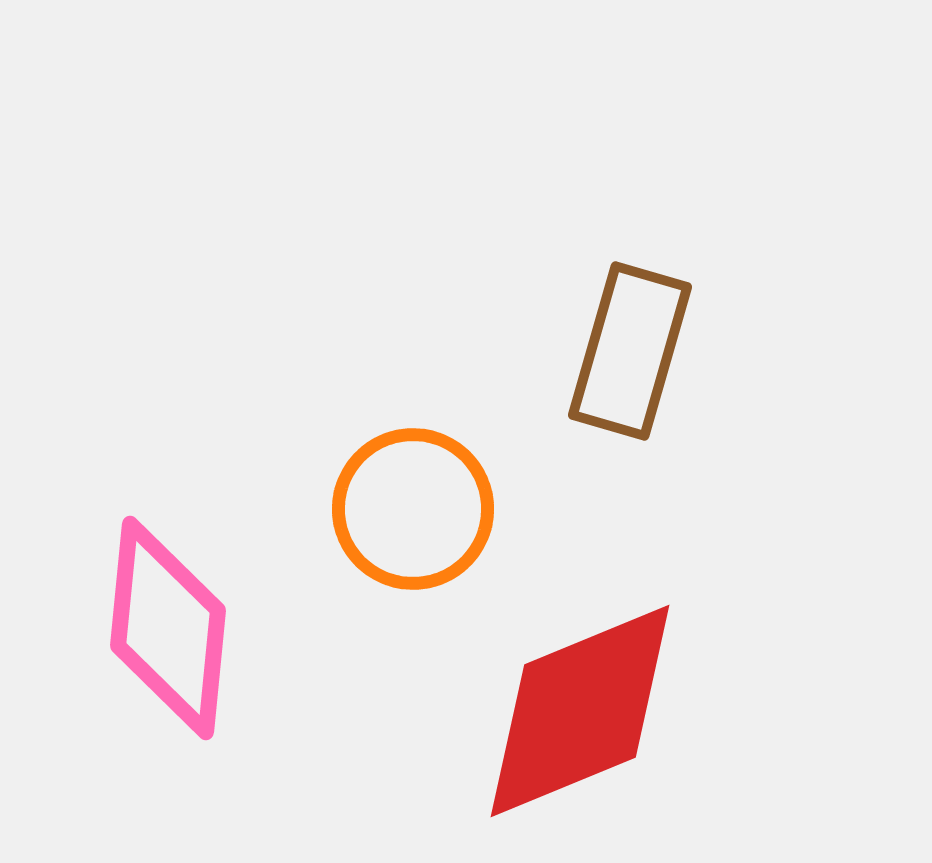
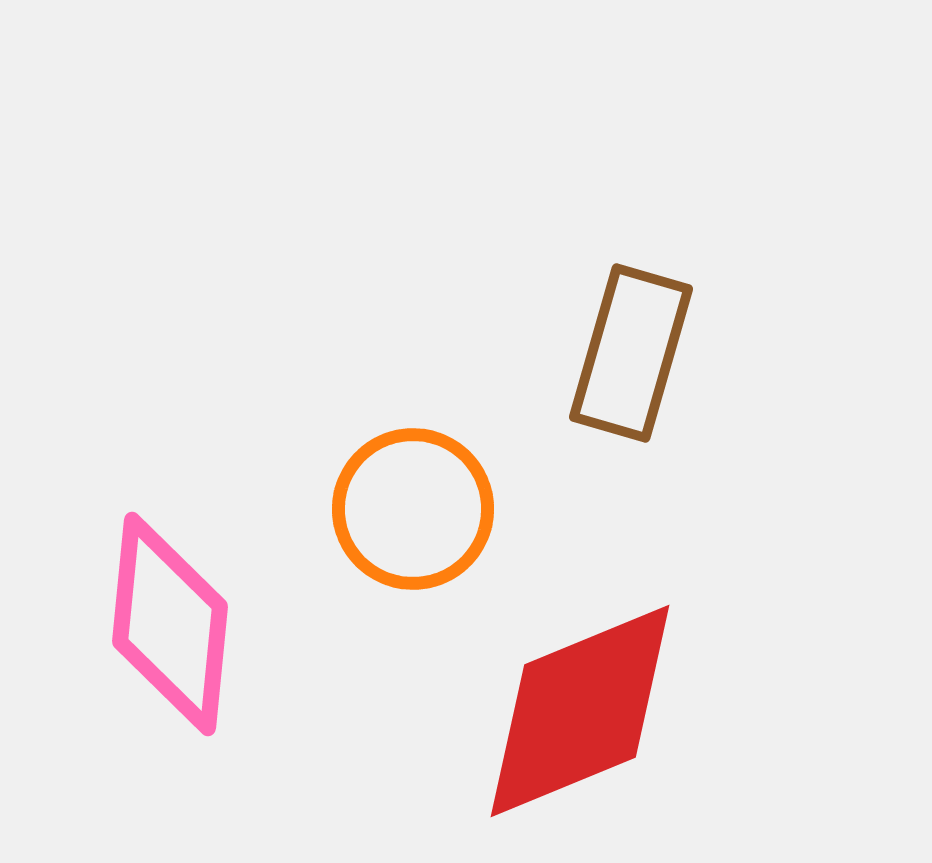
brown rectangle: moved 1 px right, 2 px down
pink diamond: moved 2 px right, 4 px up
